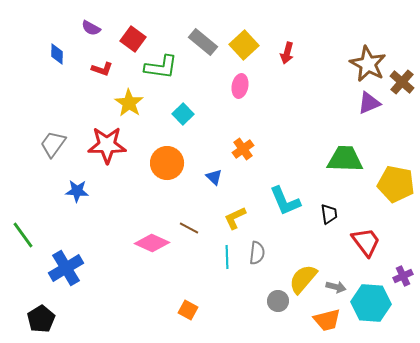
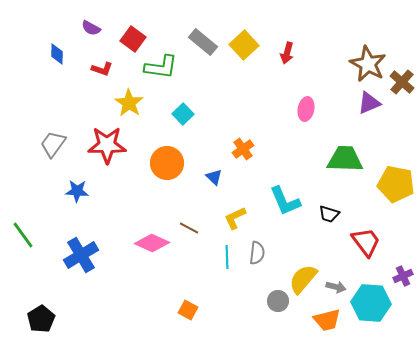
pink ellipse: moved 66 px right, 23 px down
black trapezoid: rotated 115 degrees clockwise
blue cross: moved 15 px right, 13 px up
